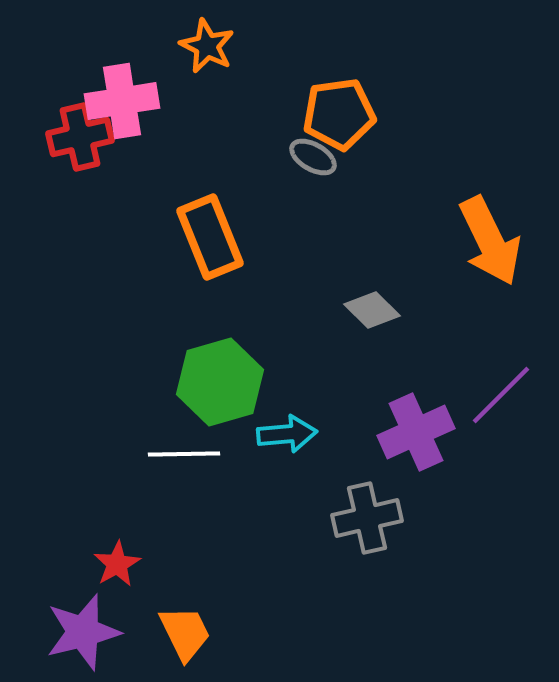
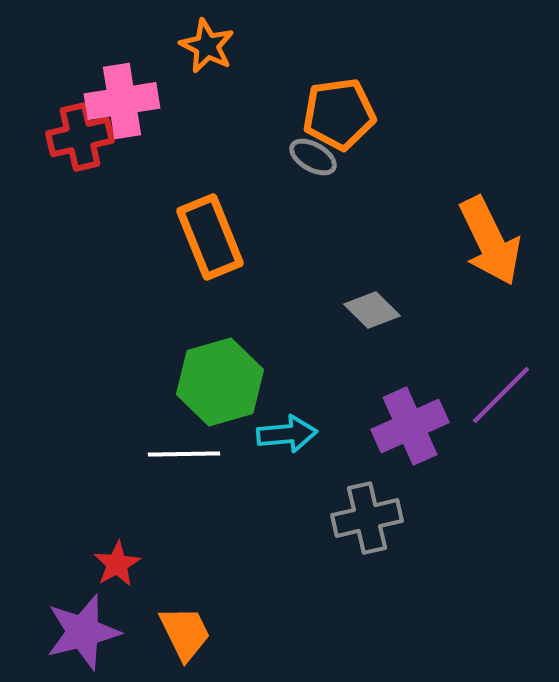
purple cross: moved 6 px left, 6 px up
